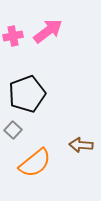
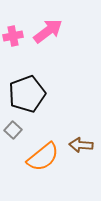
orange semicircle: moved 8 px right, 6 px up
